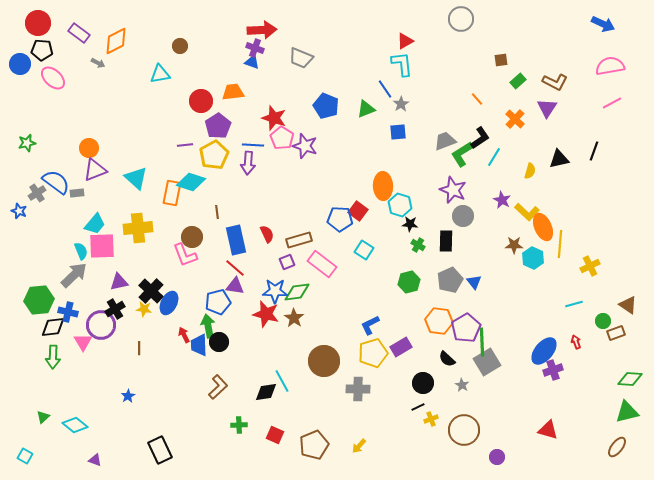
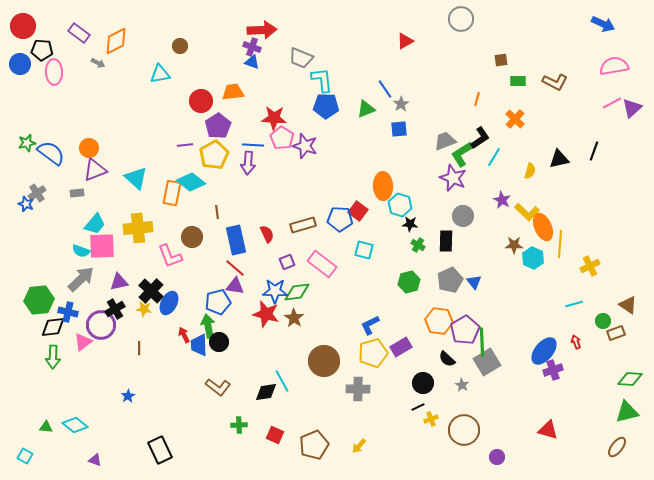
red circle at (38, 23): moved 15 px left, 3 px down
purple cross at (255, 48): moved 3 px left, 1 px up
cyan L-shape at (402, 64): moved 80 px left, 16 px down
pink semicircle at (610, 66): moved 4 px right
pink ellipse at (53, 78): moved 1 px right, 6 px up; rotated 45 degrees clockwise
green rectangle at (518, 81): rotated 42 degrees clockwise
orange line at (477, 99): rotated 56 degrees clockwise
blue pentagon at (326, 106): rotated 20 degrees counterclockwise
purple triangle at (547, 108): moved 85 px right; rotated 15 degrees clockwise
red star at (274, 118): rotated 15 degrees counterclockwise
blue square at (398, 132): moved 1 px right, 3 px up
blue semicircle at (56, 182): moved 5 px left, 29 px up
cyan diamond at (191, 182): rotated 20 degrees clockwise
purple star at (453, 190): moved 12 px up
blue star at (19, 211): moved 7 px right, 7 px up
brown rectangle at (299, 240): moved 4 px right, 15 px up
cyan square at (364, 250): rotated 18 degrees counterclockwise
cyan semicircle at (81, 251): rotated 132 degrees clockwise
pink L-shape at (185, 255): moved 15 px left, 1 px down
gray arrow at (74, 275): moved 7 px right, 4 px down
purple pentagon at (466, 328): moved 1 px left, 2 px down
pink triangle at (83, 342): rotated 24 degrees clockwise
brown L-shape at (218, 387): rotated 80 degrees clockwise
green triangle at (43, 417): moved 3 px right, 10 px down; rotated 48 degrees clockwise
